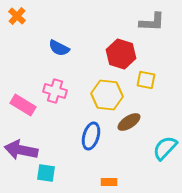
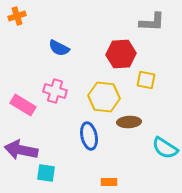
orange cross: rotated 30 degrees clockwise
red hexagon: rotated 20 degrees counterclockwise
yellow hexagon: moved 3 px left, 2 px down
brown ellipse: rotated 30 degrees clockwise
blue ellipse: moved 2 px left; rotated 28 degrees counterclockwise
cyan semicircle: rotated 100 degrees counterclockwise
